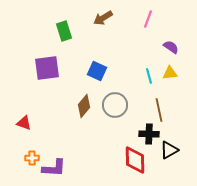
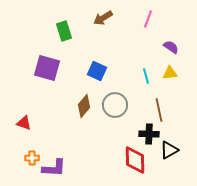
purple square: rotated 24 degrees clockwise
cyan line: moved 3 px left
